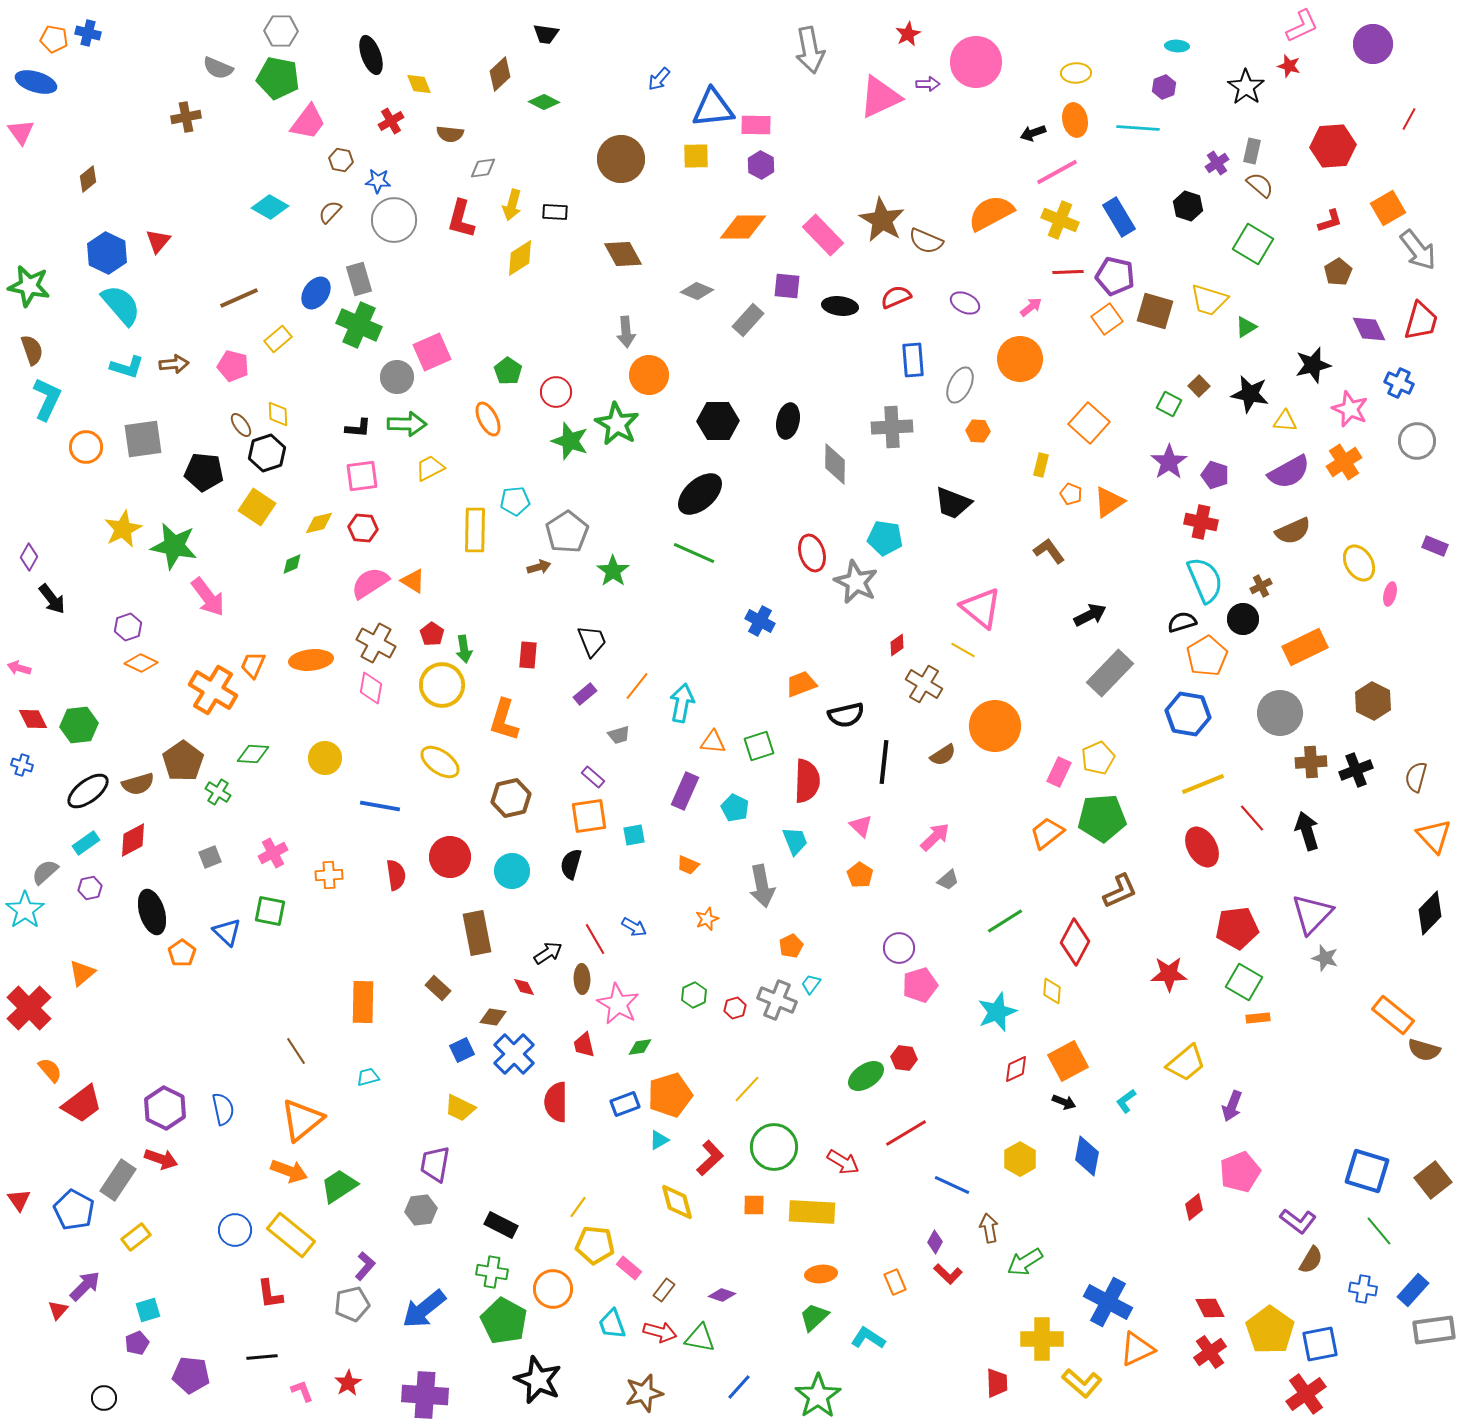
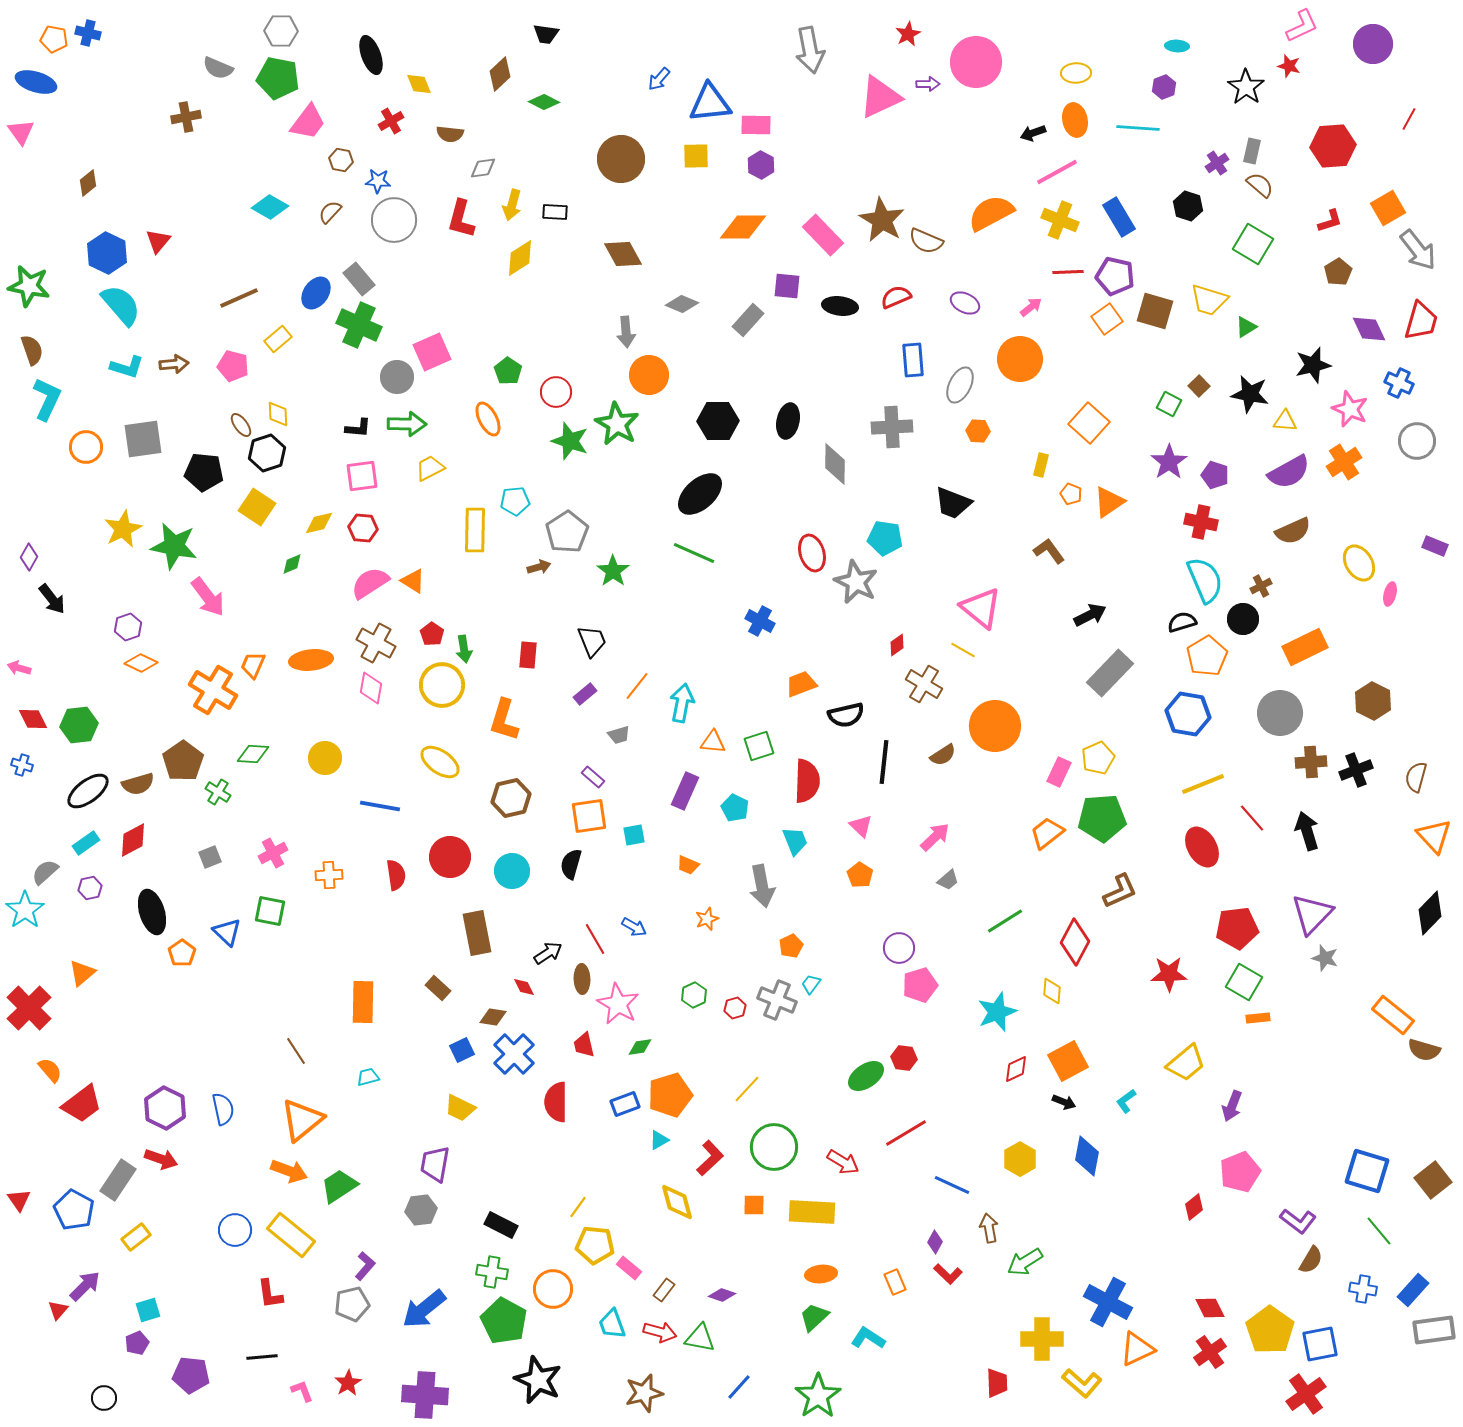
blue triangle at (713, 108): moved 3 px left, 5 px up
brown diamond at (88, 179): moved 4 px down
gray rectangle at (359, 279): rotated 24 degrees counterclockwise
gray diamond at (697, 291): moved 15 px left, 13 px down
